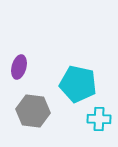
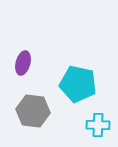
purple ellipse: moved 4 px right, 4 px up
cyan cross: moved 1 px left, 6 px down
